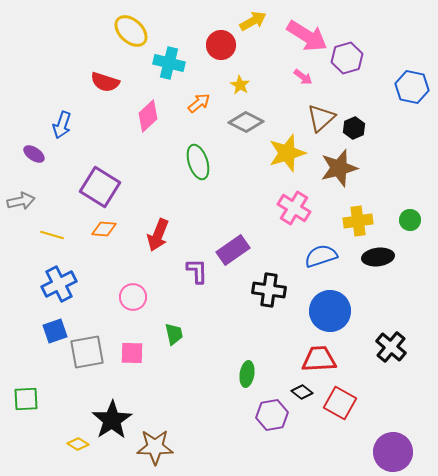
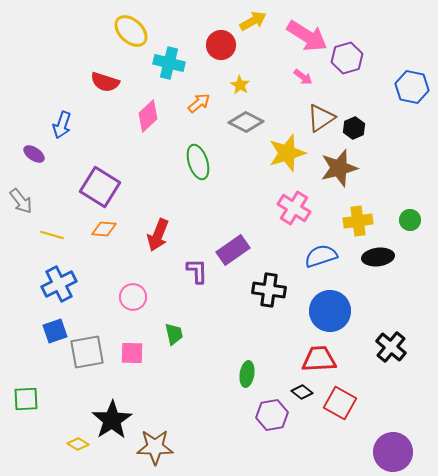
brown triangle at (321, 118): rotated 8 degrees clockwise
gray arrow at (21, 201): rotated 64 degrees clockwise
